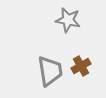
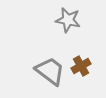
gray trapezoid: rotated 44 degrees counterclockwise
